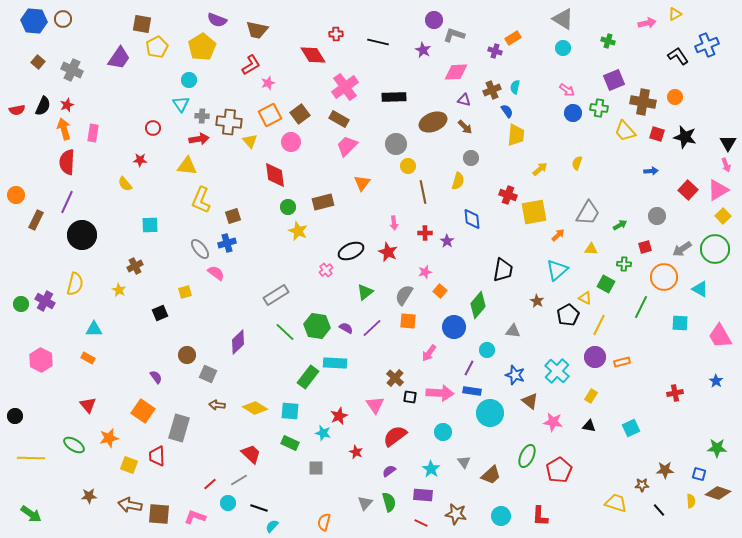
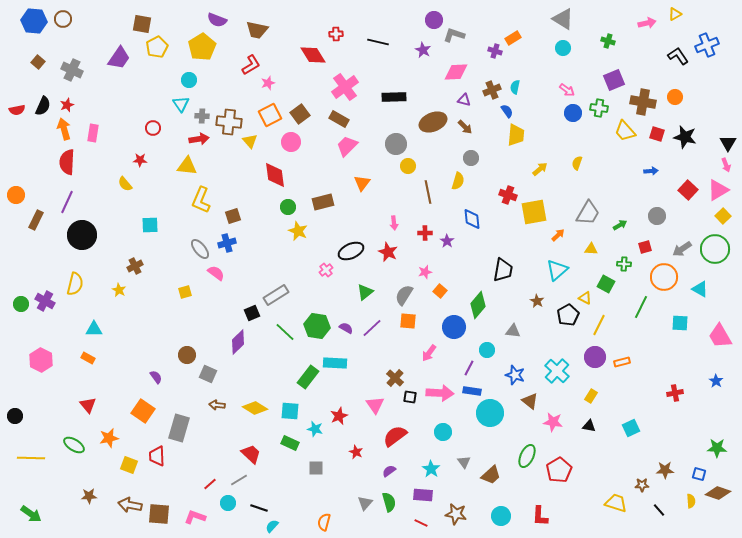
brown line at (423, 192): moved 5 px right
black square at (160, 313): moved 92 px right
cyan star at (323, 433): moved 8 px left, 4 px up
